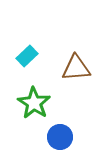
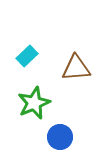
green star: rotated 16 degrees clockwise
